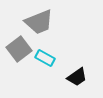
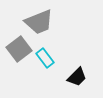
cyan rectangle: rotated 24 degrees clockwise
black trapezoid: rotated 10 degrees counterclockwise
